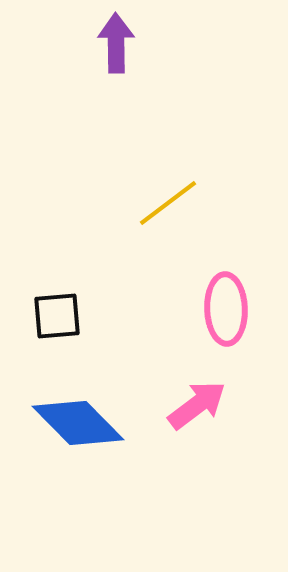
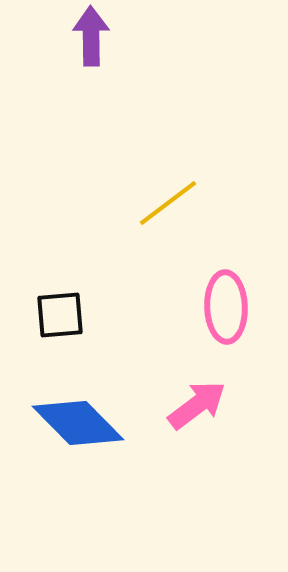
purple arrow: moved 25 px left, 7 px up
pink ellipse: moved 2 px up
black square: moved 3 px right, 1 px up
